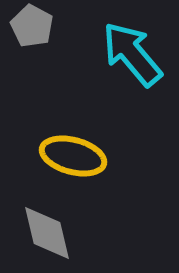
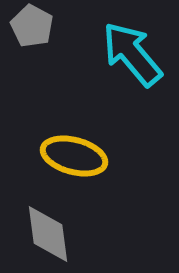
yellow ellipse: moved 1 px right
gray diamond: moved 1 px right, 1 px down; rotated 6 degrees clockwise
